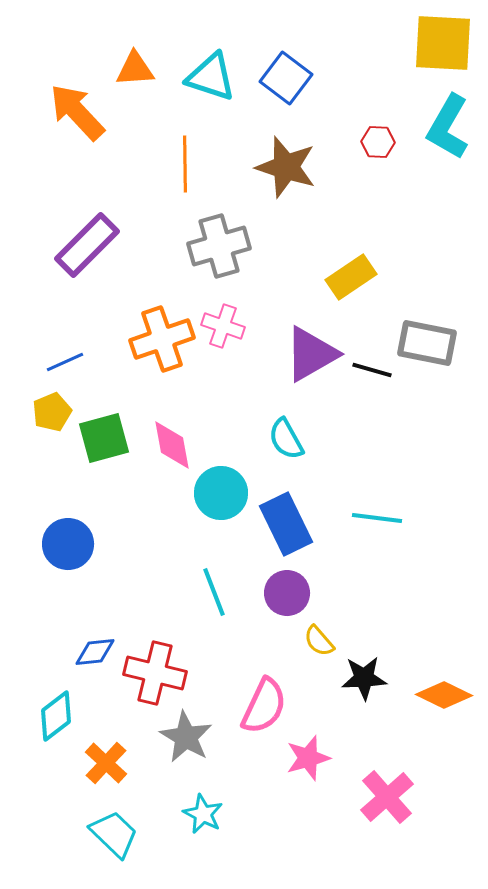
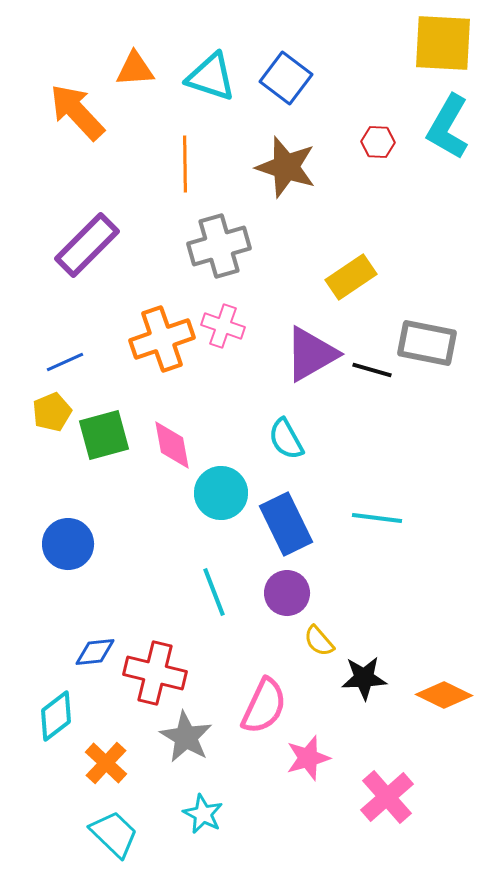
green square at (104, 438): moved 3 px up
